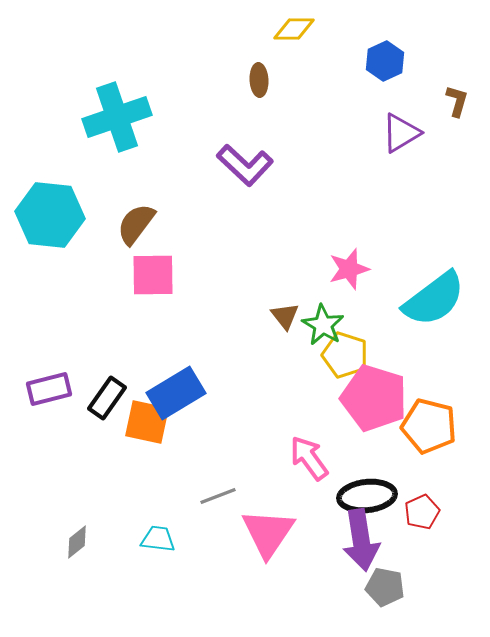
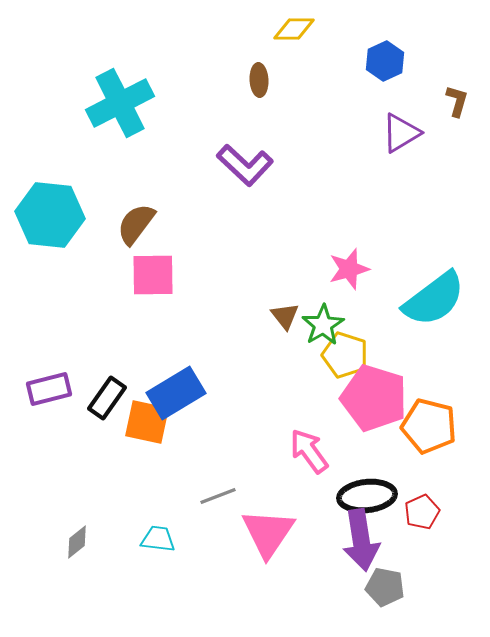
cyan cross: moved 3 px right, 14 px up; rotated 8 degrees counterclockwise
green star: rotated 9 degrees clockwise
pink arrow: moved 7 px up
